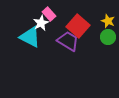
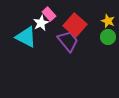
red square: moved 3 px left, 1 px up
cyan triangle: moved 4 px left
purple trapezoid: rotated 20 degrees clockwise
